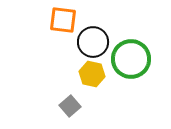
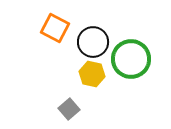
orange square: moved 8 px left, 8 px down; rotated 20 degrees clockwise
gray square: moved 1 px left, 3 px down
